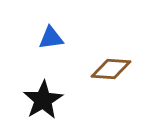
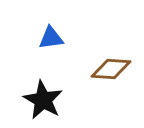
black star: rotated 12 degrees counterclockwise
